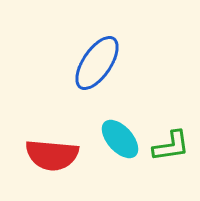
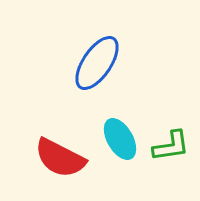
cyan ellipse: rotated 12 degrees clockwise
red semicircle: moved 8 px right, 3 px down; rotated 22 degrees clockwise
